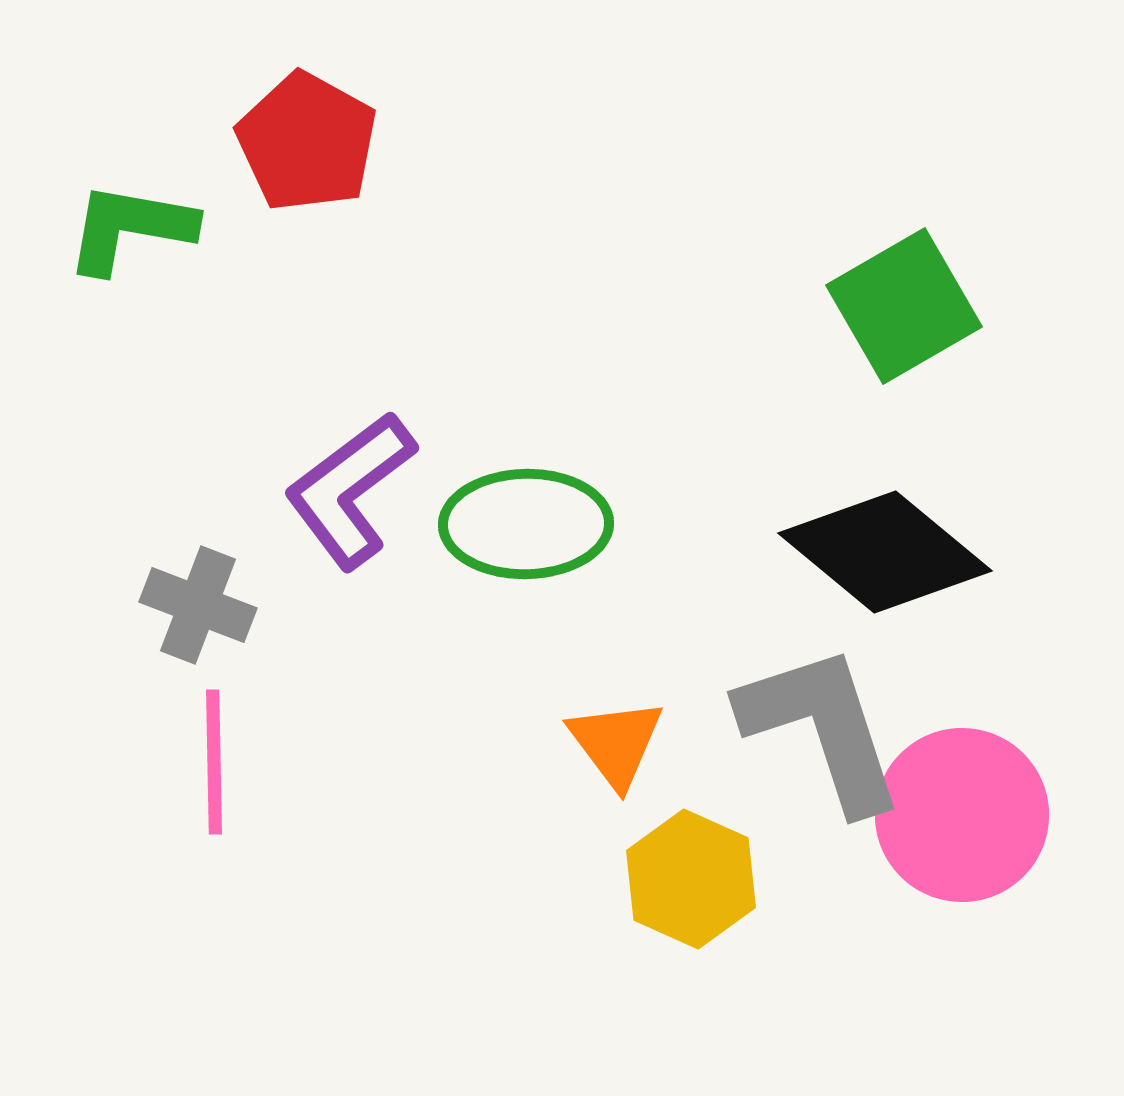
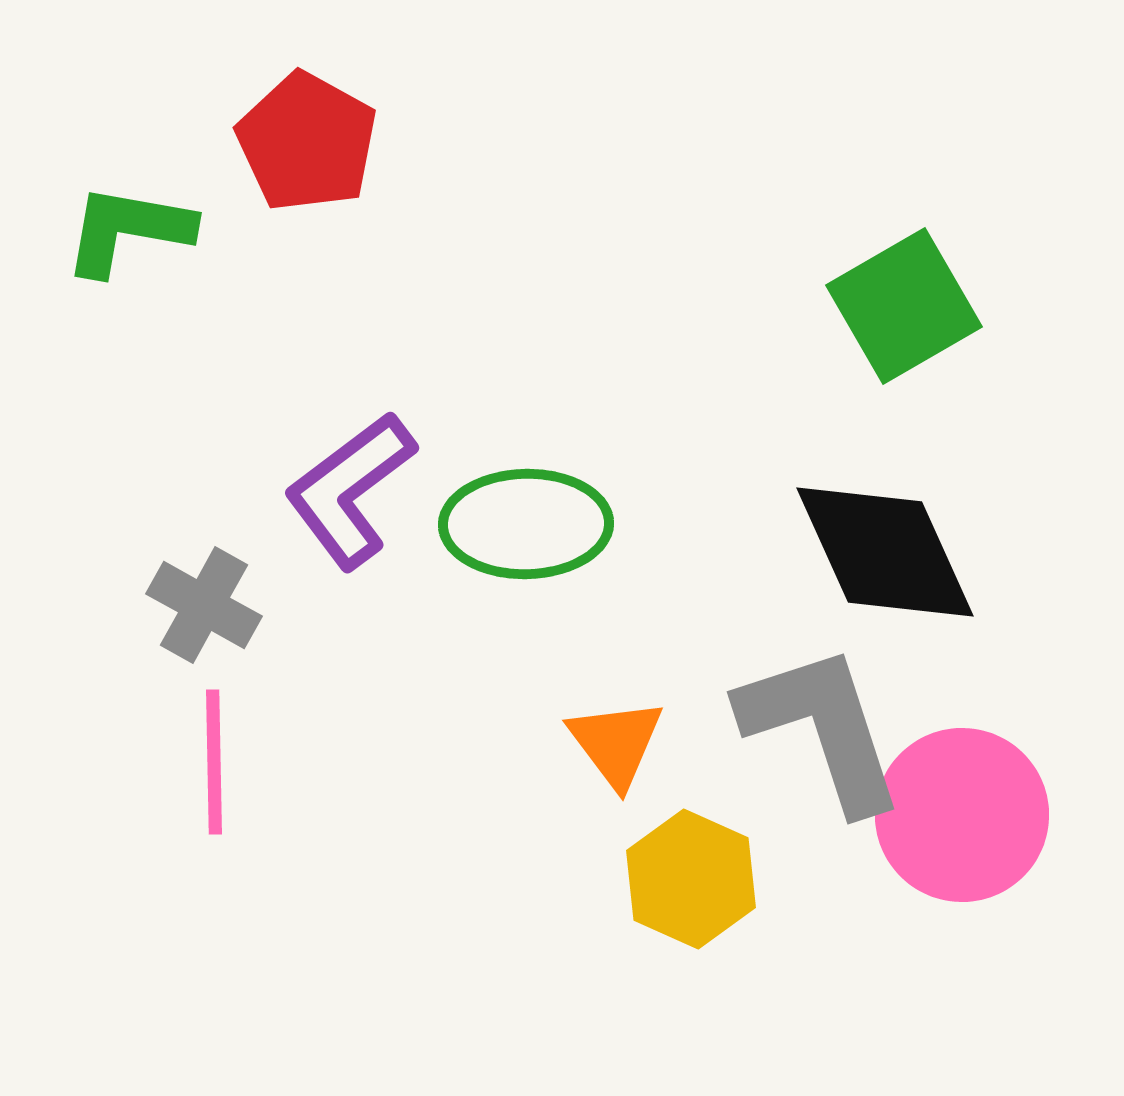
green L-shape: moved 2 px left, 2 px down
black diamond: rotated 26 degrees clockwise
gray cross: moved 6 px right; rotated 8 degrees clockwise
